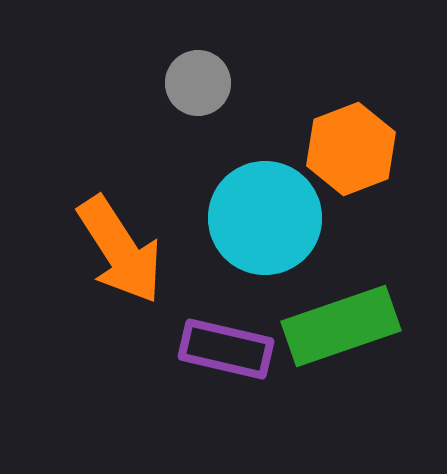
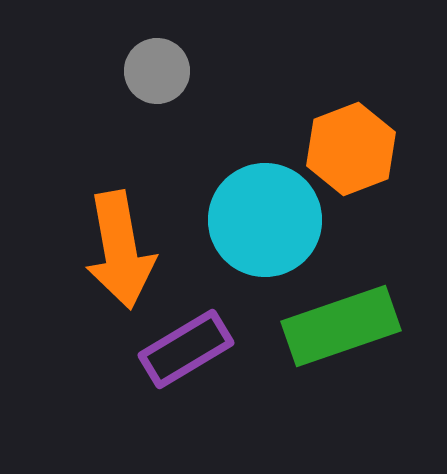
gray circle: moved 41 px left, 12 px up
cyan circle: moved 2 px down
orange arrow: rotated 23 degrees clockwise
purple rectangle: moved 40 px left; rotated 44 degrees counterclockwise
